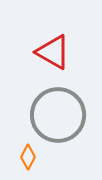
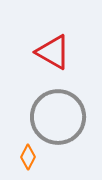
gray circle: moved 2 px down
